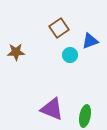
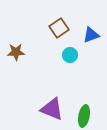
blue triangle: moved 1 px right, 6 px up
green ellipse: moved 1 px left
